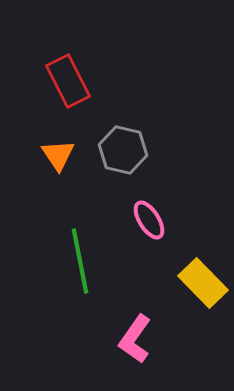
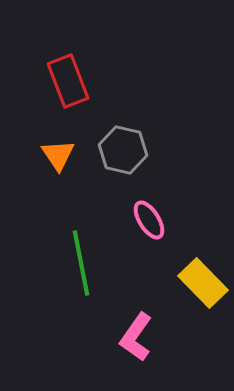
red rectangle: rotated 6 degrees clockwise
green line: moved 1 px right, 2 px down
pink L-shape: moved 1 px right, 2 px up
